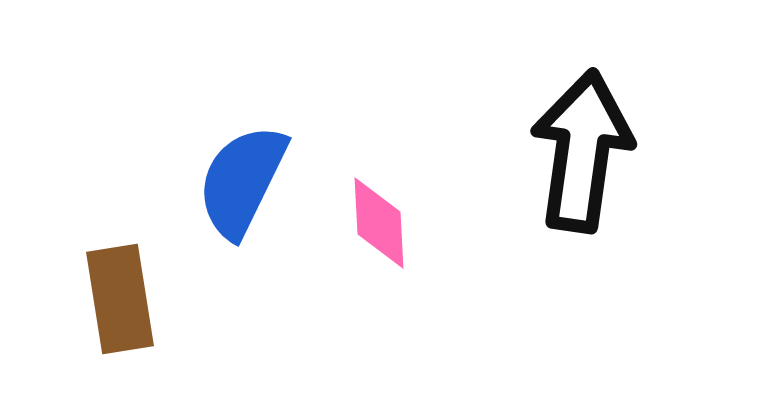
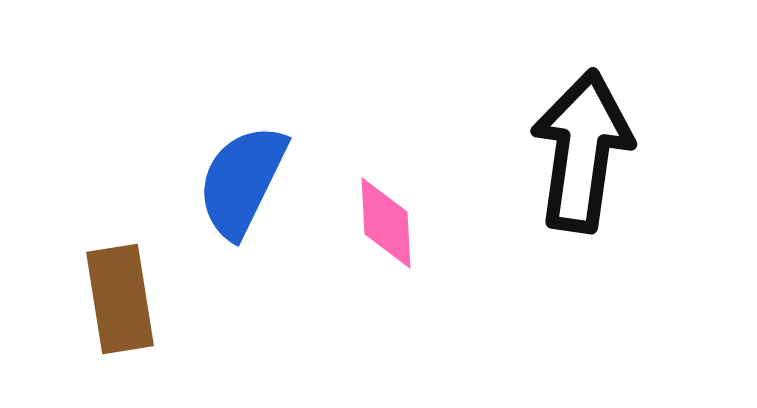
pink diamond: moved 7 px right
